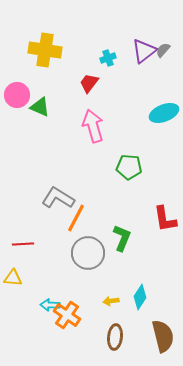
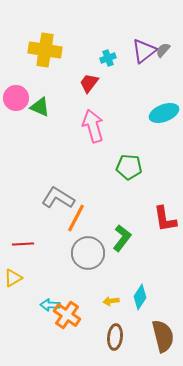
pink circle: moved 1 px left, 3 px down
green L-shape: rotated 16 degrees clockwise
yellow triangle: rotated 36 degrees counterclockwise
